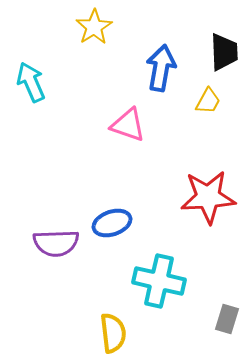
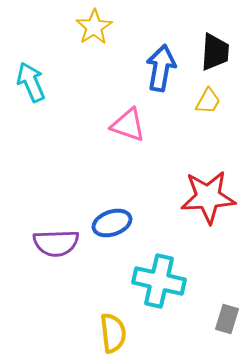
black trapezoid: moved 9 px left; rotated 6 degrees clockwise
